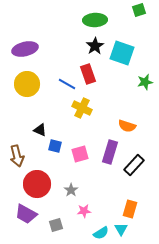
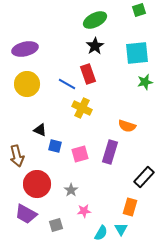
green ellipse: rotated 25 degrees counterclockwise
cyan square: moved 15 px right; rotated 25 degrees counterclockwise
black rectangle: moved 10 px right, 12 px down
orange rectangle: moved 2 px up
cyan semicircle: rotated 28 degrees counterclockwise
